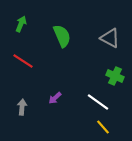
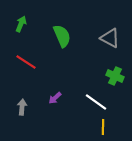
red line: moved 3 px right, 1 px down
white line: moved 2 px left
yellow line: rotated 42 degrees clockwise
